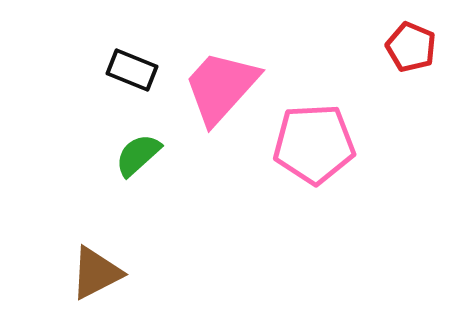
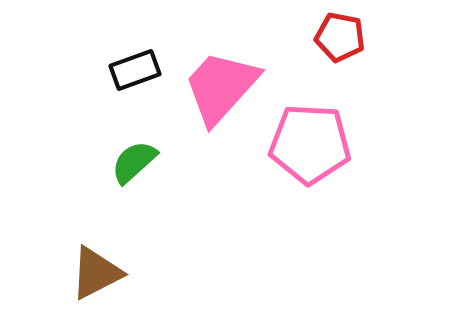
red pentagon: moved 71 px left, 10 px up; rotated 12 degrees counterclockwise
black rectangle: moved 3 px right; rotated 42 degrees counterclockwise
pink pentagon: moved 4 px left; rotated 6 degrees clockwise
green semicircle: moved 4 px left, 7 px down
